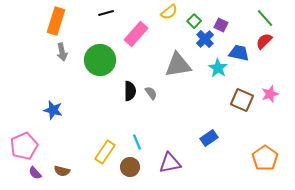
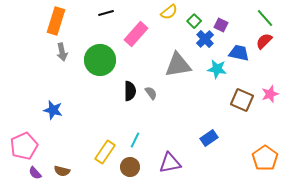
cyan star: moved 1 px left, 1 px down; rotated 24 degrees counterclockwise
cyan line: moved 2 px left, 2 px up; rotated 49 degrees clockwise
